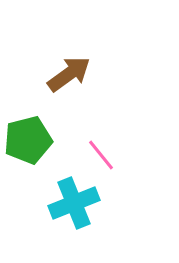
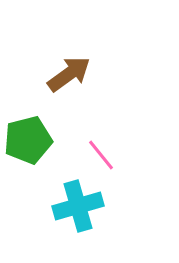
cyan cross: moved 4 px right, 3 px down; rotated 6 degrees clockwise
